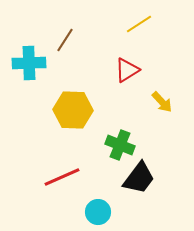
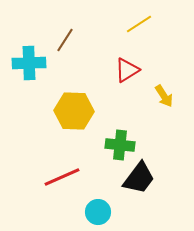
yellow arrow: moved 2 px right, 6 px up; rotated 10 degrees clockwise
yellow hexagon: moved 1 px right, 1 px down
green cross: rotated 16 degrees counterclockwise
